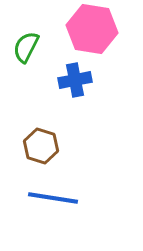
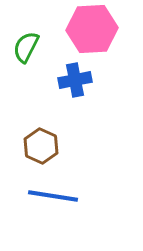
pink hexagon: rotated 12 degrees counterclockwise
brown hexagon: rotated 8 degrees clockwise
blue line: moved 2 px up
